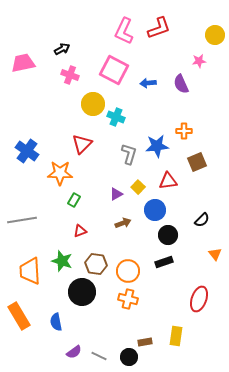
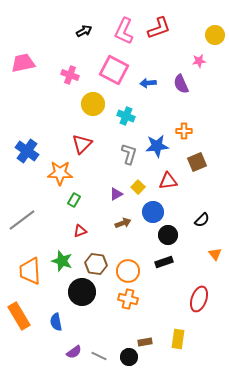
black arrow at (62, 49): moved 22 px right, 18 px up
cyan cross at (116, 117): moved 10 px right, 1 px up
blue circle at (155, 210): moved 2 px left, 2 px down
gray line at (22, 220): rotated 28 degrees counterclockwise
yellow rectangle at (176, 336): moved 2 px right, 3 px down
